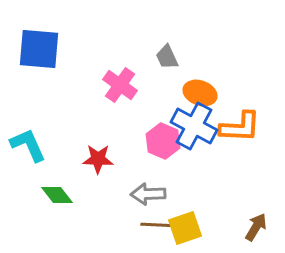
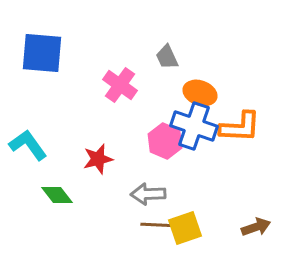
blue square: moved 3 px right, 4 px down
blue cross: rotated 9 degrees counterclockwise
pink hexagon: moved 2 px right
cyan L-shape: rotated 12 degrees counterclockwise
red star: rotated 16 degrees counterclockwise
brown arrow: rotated 40 degrees clockwise
